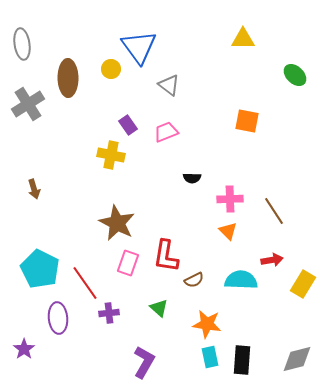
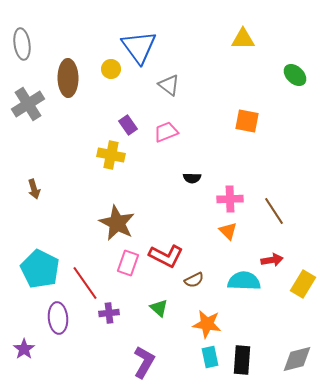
red L-shape: rotated 72 degrees counterclockwise
cyan semicircle: moved 3 px right, 1 px down
